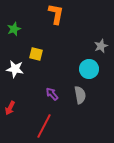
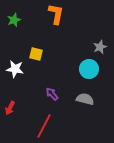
green star: moved 9 px up
gray star: moved 1 px left, 1 px down
gray semicircle: moved 5 px right, 4 px down; rotated 66 degrees counterclockwise
